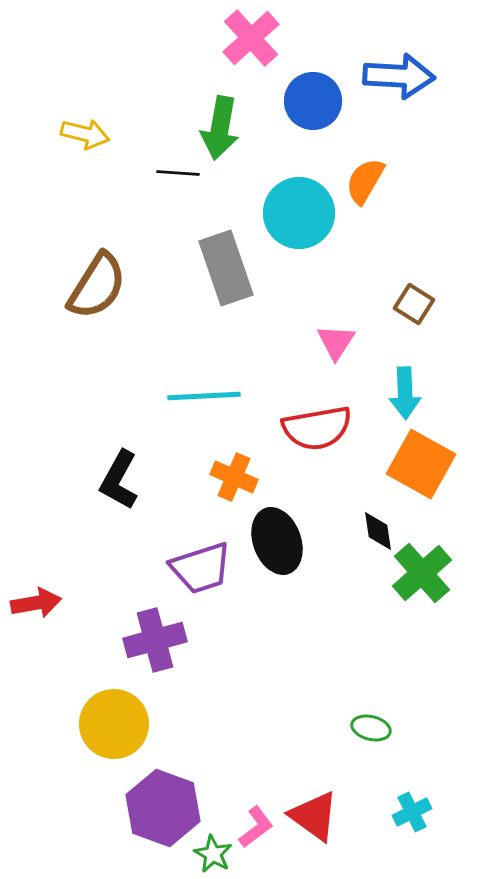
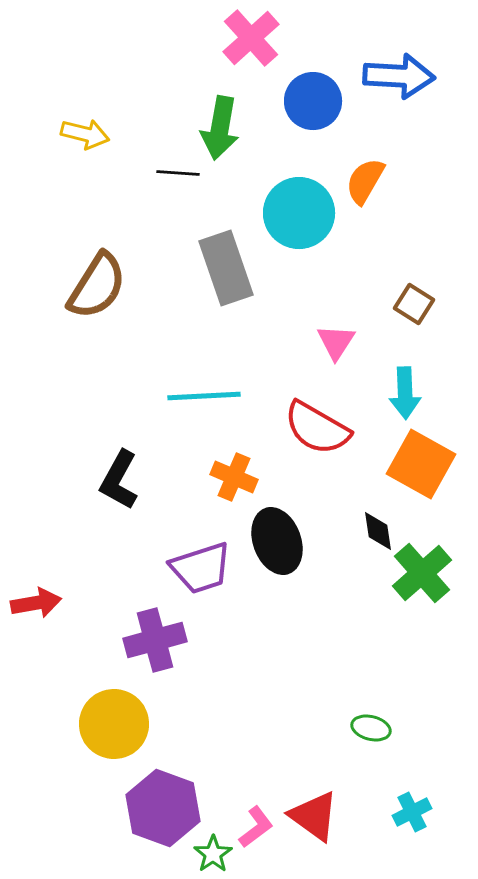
red semicircle: rotated 40 degrees clockwise
green star: rotated 9 degrees clockwise
